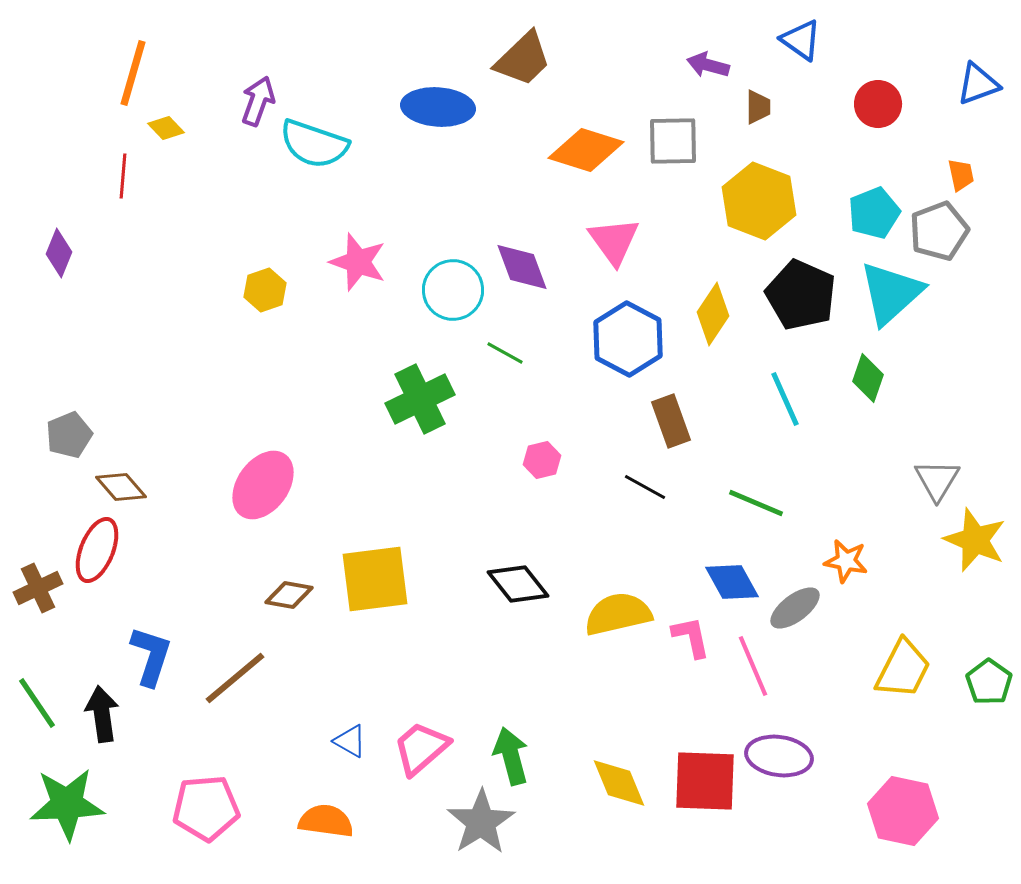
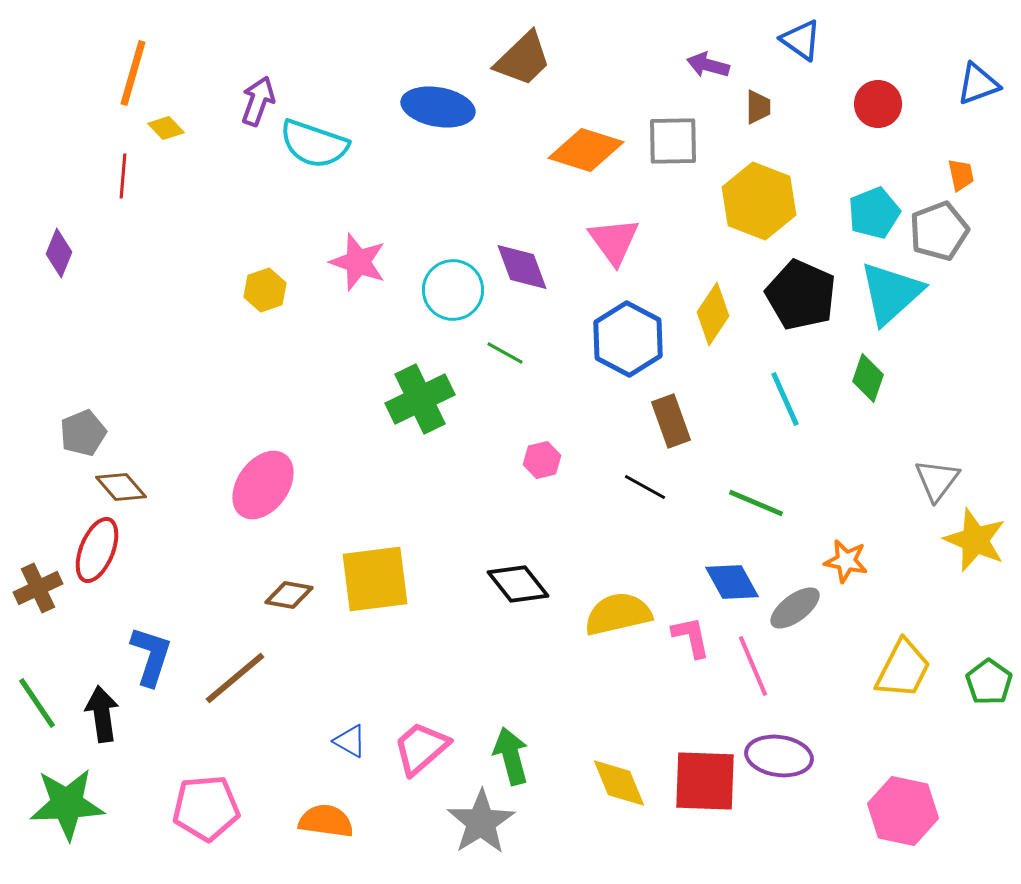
blue ellipse at (438, 107): rotated 6 degrees clockwise
gray pentagon at (69, 435): moved 14 px right, 2 px up
gray triangle at (937, 480): rotated 6 degrees clockwise
